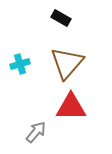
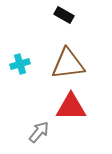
black rectangle: moved 3 px right, 3 px up
brown triangle: moved 1 px right, 1 px down; rotated 42 degrees clockwise
gray arrow: moved 3 px right
